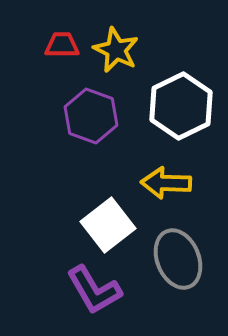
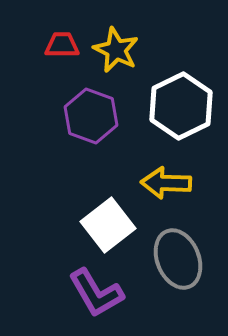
purple L-shape: moved 2 px right, 3 px down
